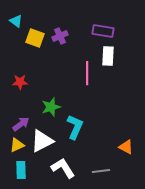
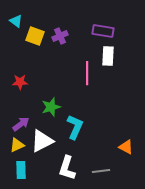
yellow square: moved 2 px up
white L-shape: moved 4 px right; rotated 130 degrees counterclockwise
